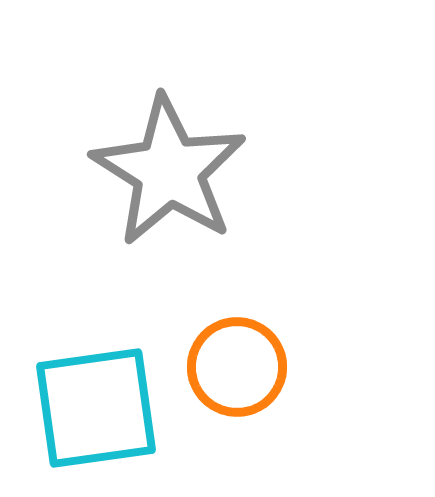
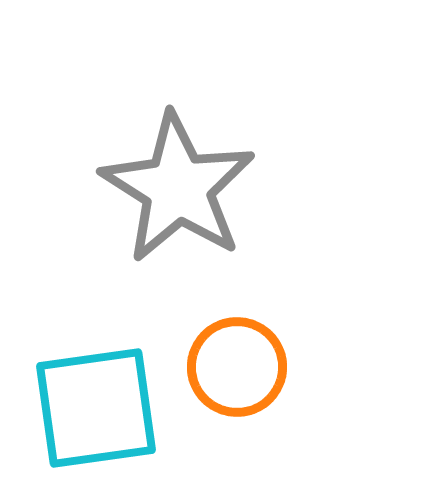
gray star: moved 9 px right, 17 px down
